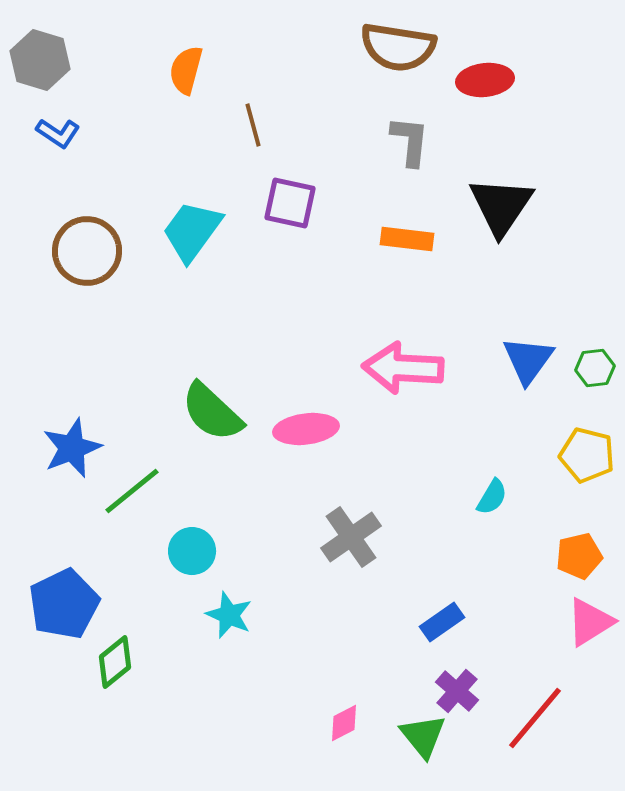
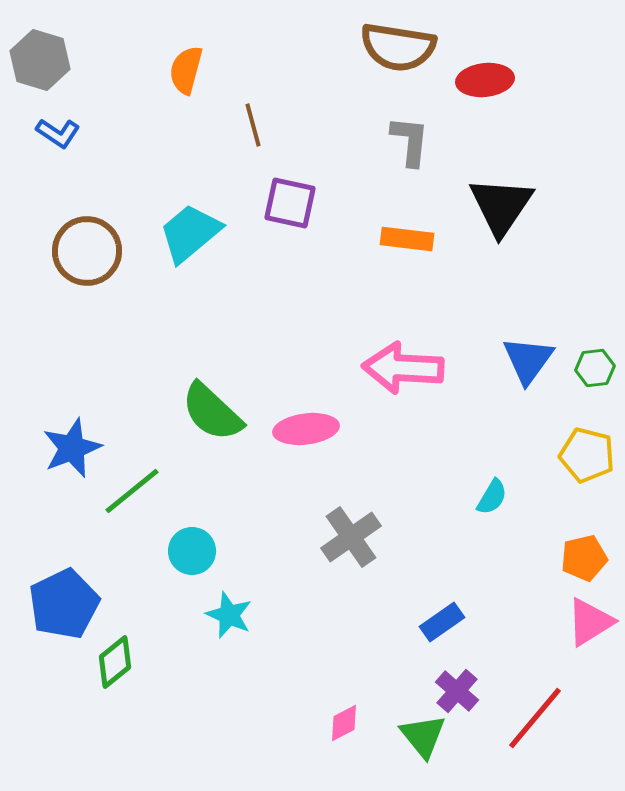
cyan trapezoid: moved 2 px left, 2 px down; rotated 14 degrees clockwise
orange pentagon: moved 5 px right, 2 px down
